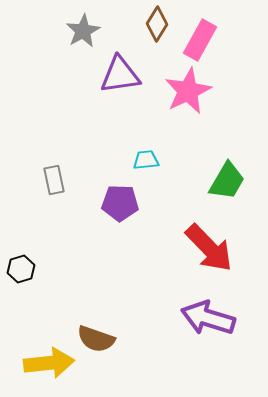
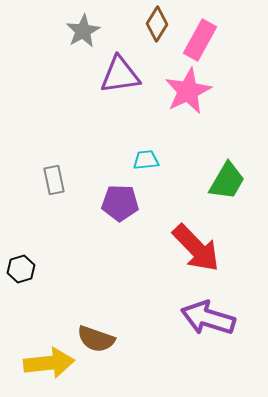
red arrow: moved 13 px left
